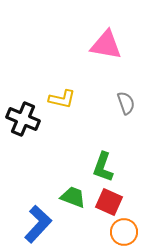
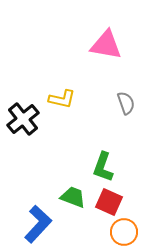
black cross: rotated 28 degrees clockwise
